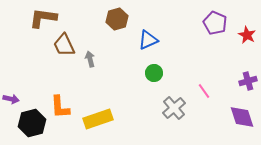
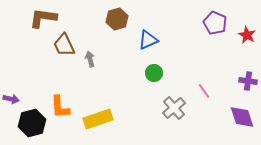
purple cross: rotated 24 degrees clockwise
